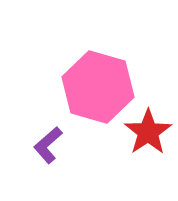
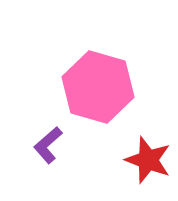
red star: moved 28 px down; rotated 18 degrees counterclockwise
